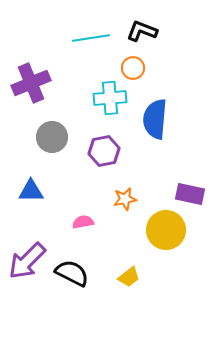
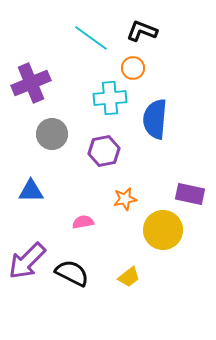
cyan line: rotated 45 degrees clockwise
gray circle: moved 3 px up
yellow circle: moved 3 px left
